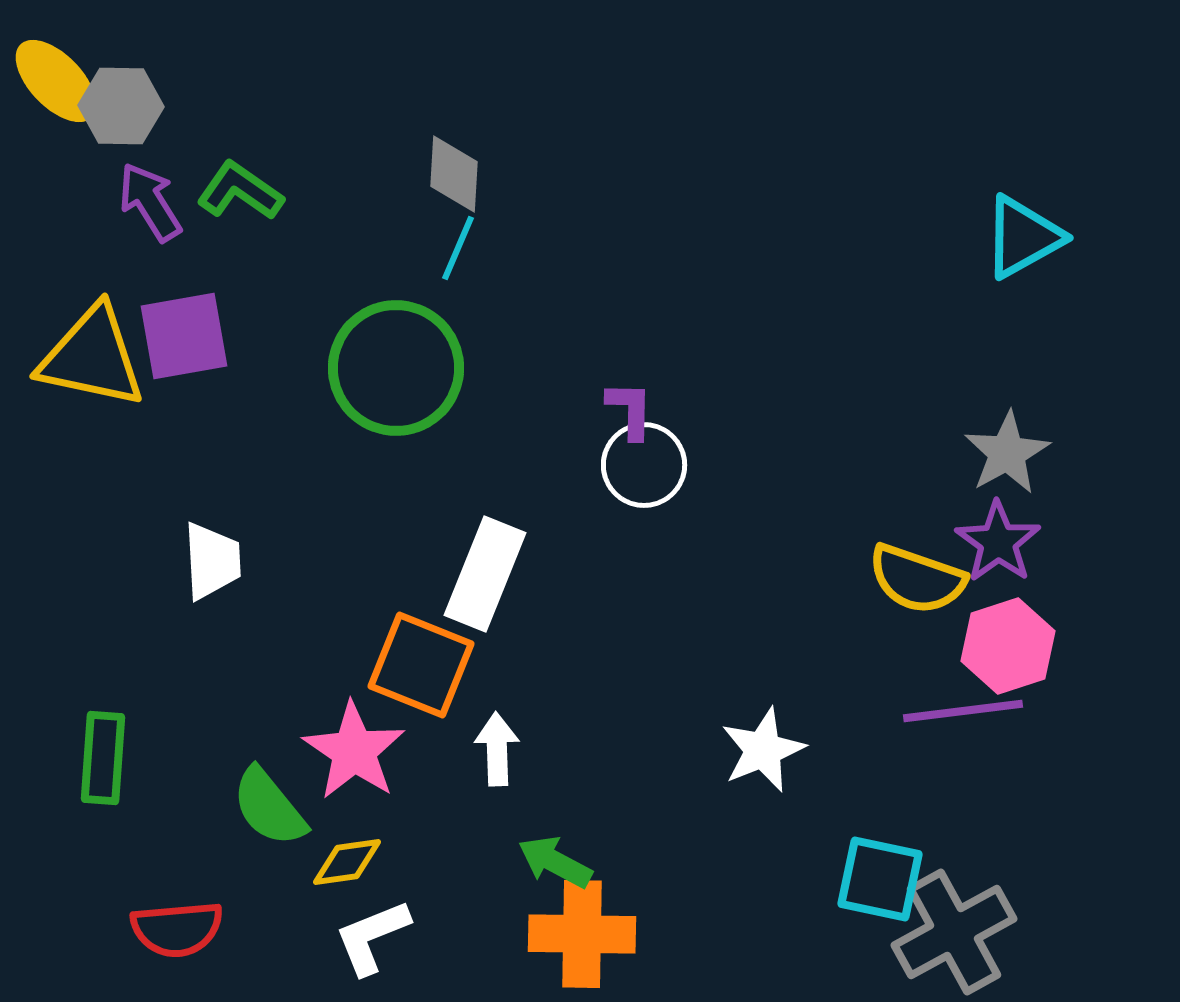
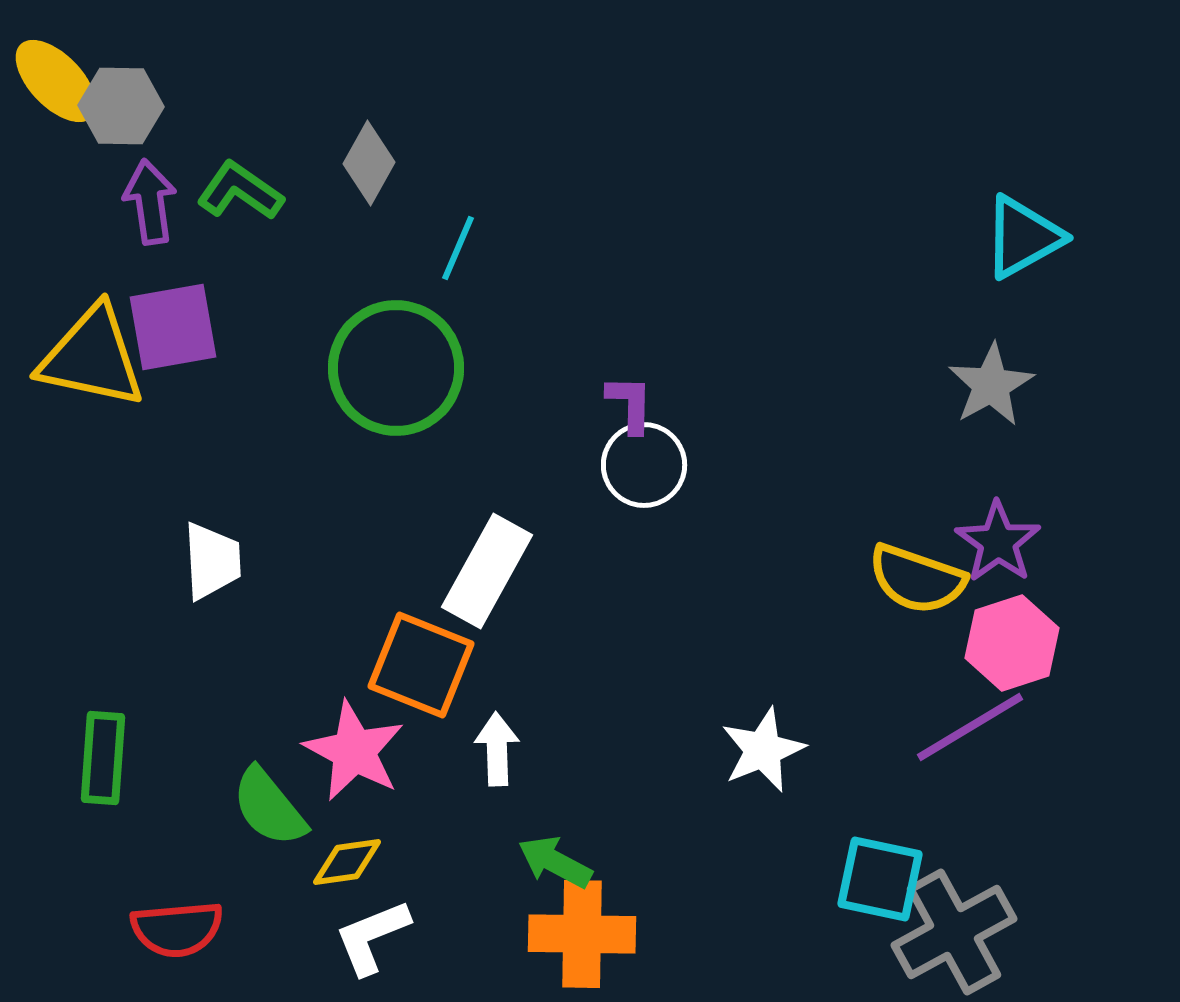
gray diamond: moved 85 px left, 11 px up; rotated 26 degrees clockwise
purple arrow: rotated 24 degrees clockwise
purple square: moved 11 px left, 9 px up
purple L-shape: moved 6 px up
gray star: moved 16 px left, 68 px up
white rectangle: moved 2 px right, 3 px up; rotated 7 degrees clockwise
pink hexagon: moved 4 px right, 3 px up
purple line: moved 7 px right, 16 px down; rotated 24 degrees counterclockwise
pink star: rotated 6 degrees counterclockwise
